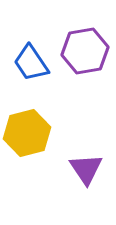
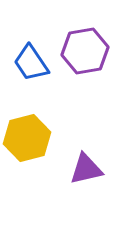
yellow hexagon: moved 5 px down
purple triangle: rotated 51 degrees clockwise
